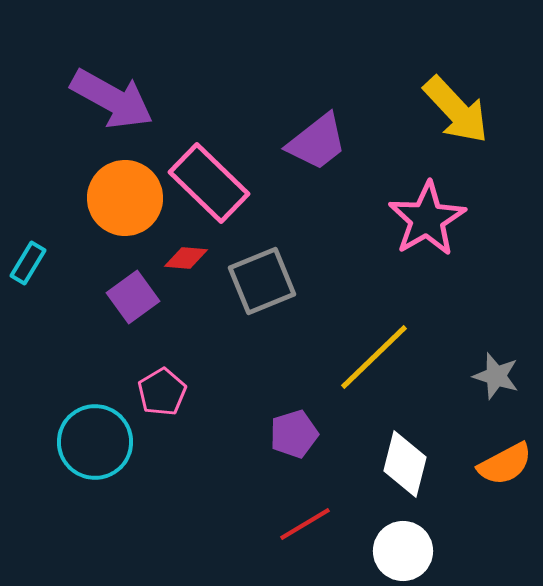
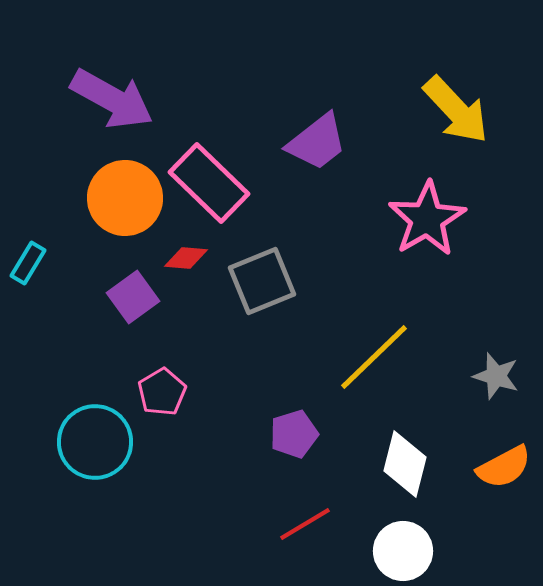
orange semicircle: moved 1 px left, 3 px down
